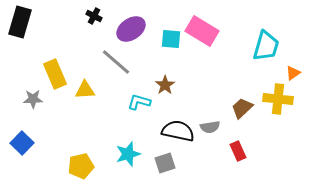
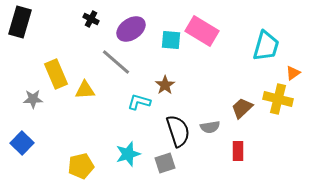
black cross: moved 3 px left, 3 px down
cyan square: moved 1 px down
yellow rectangle: moved 1 px right
yellow cross: rotated 8 degrees clockwise
black semicircle: rotated 60 degrees clockwise
red rectangle: rotated 24 degrees clockwise
